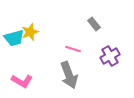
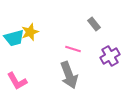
pink L-shape: moved 5 px left; rotated 30 degrees clockwise
